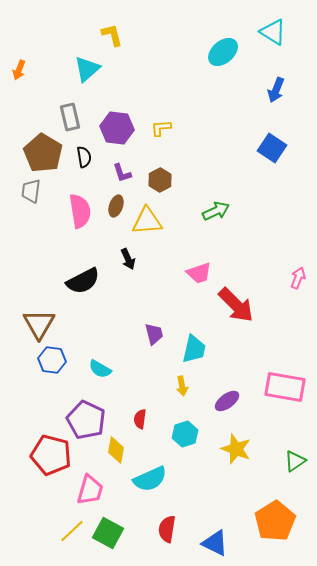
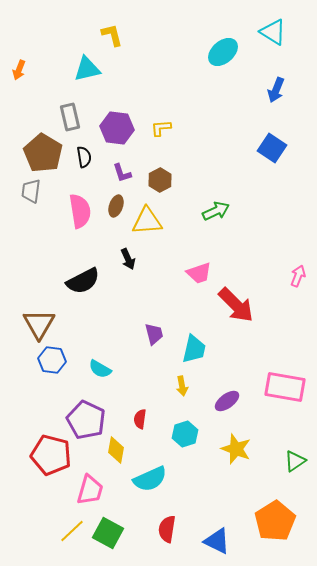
cyan triangle at (87, 69): rotated 28 degrees clockwise
pink arrow at (298, 278): moved 2 px up
blue triangle at (215, 543): moved 2 px right, 2 px up
